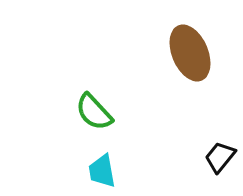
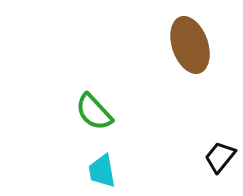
brown ellipse: moved 8 px up; rotated 4 degrees clockwise
